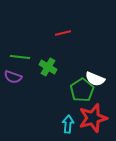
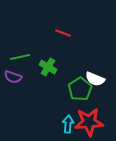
red line: rotated 35 degrees clockwise
green line: rotated 18 degrees counterclockwise
green pentagon: moved 2 px left, 1 px up
red star: moved 4 px left, 4 px down; rotated 12 degrees clockwise
